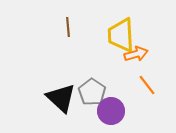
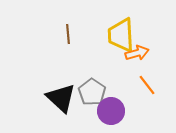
brown line: moved 7 px down
orange arrow: moved 1 px right, 1 px up
